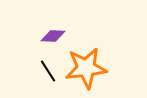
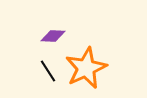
orange star: rotated 18 degrees counterclockwise
